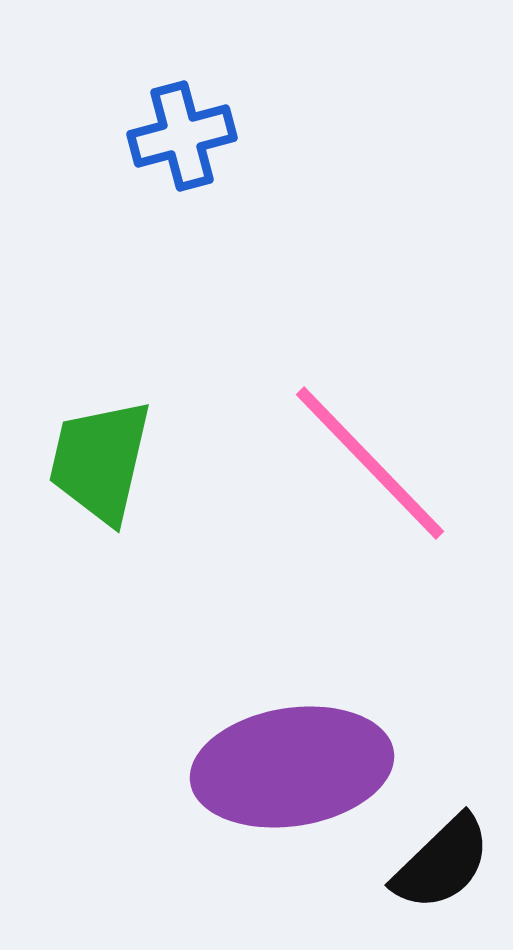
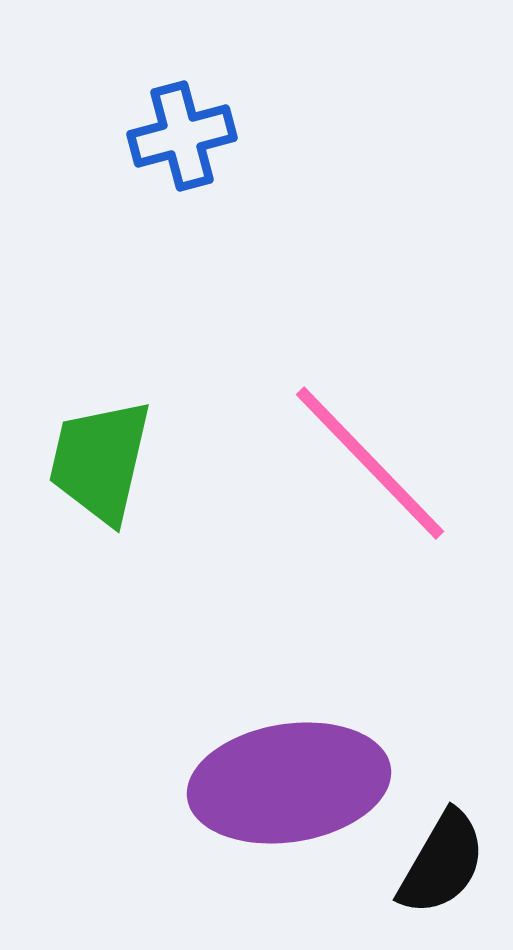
purple ellipse: moved 3 px left, 16 px down
black semicircle: rotated 16 degrees counterclockwise
